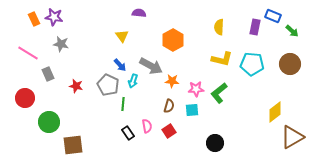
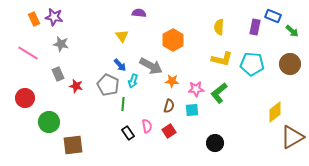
gray rectangle: moved 10 px right
